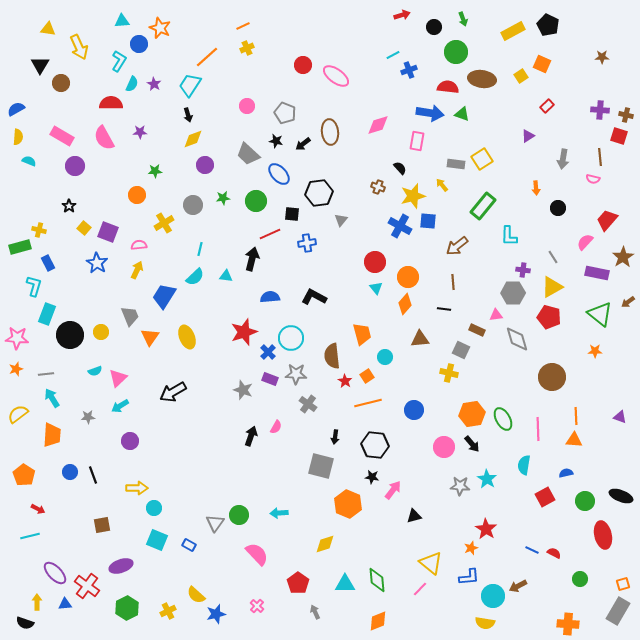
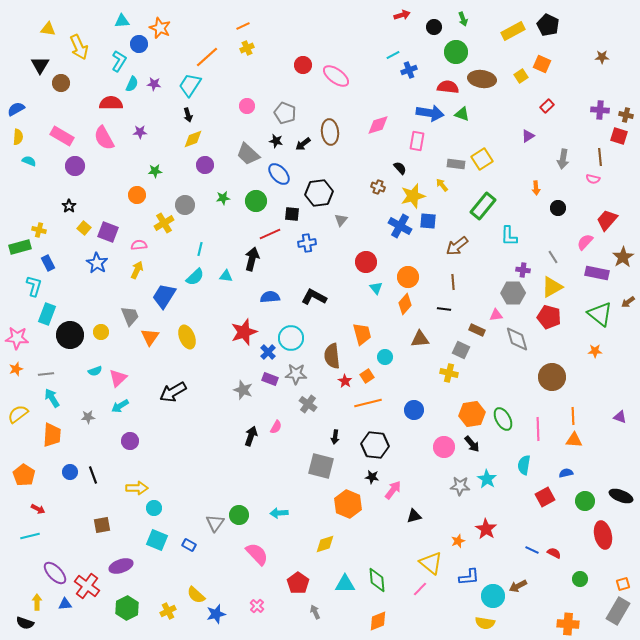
purple star at (154, 84): rotated 24 degrees counterclockwise
gray circle at (193, 205): moved 8 px left
red circle at (375, 262): moved 9 px left
orange line at (576, 416): moved 3 px left
orange star at (471, 548): moved 13 px left, 7 px up
